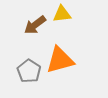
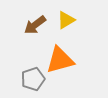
yellow triangle: moved 4 px right, 6 px down; rotated 24 degrees counterclockwise
gray pentagon: moved 4 px right, 8 px down; rotated 20 degrees clockwise
